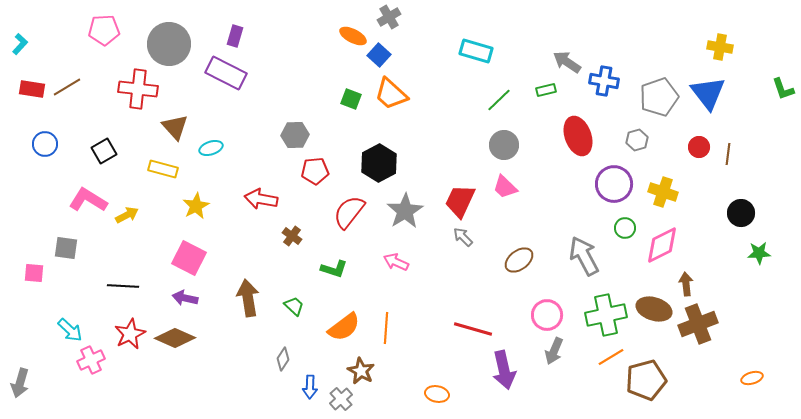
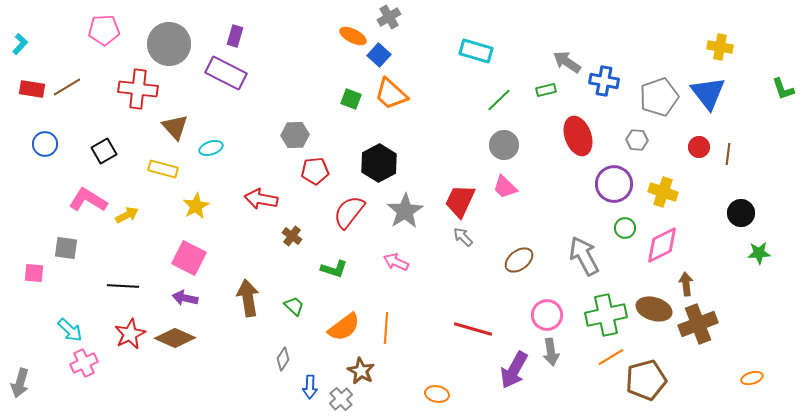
gray hexagon at (637, 140): rotated 20 degrees clockwise
gray arrow at (554, 351): moved 3 px left, 1 px down; rotated 32 degrees counterclockwise
pink cross at (91, 360): moved 7 px left, 3 px down
purple arrow at (504, 370): moved 10 px right; rotated 42 degrees clockwise
